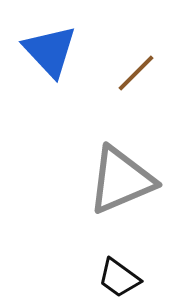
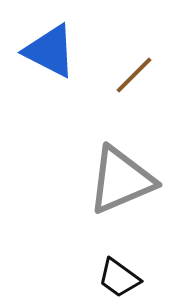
blue triangle: rotated 20 degrees counterclockwise
brown line: moved 2 px left, 2 px down
